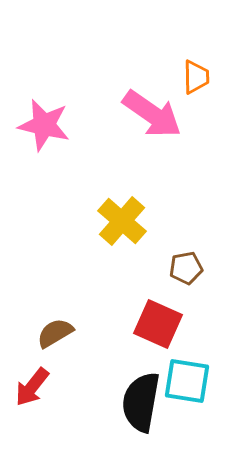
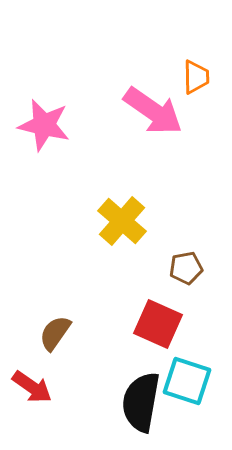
pink arrow: moved 1 px right, 3 px up
brown semicircle: rotated 24 degrees counterclockwise
cyan square: rotated 9 degrees clockwise
red arrow: rotated 93 degrees counterclockwise
